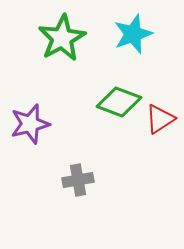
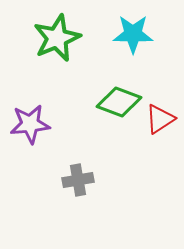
cyan star: rotated 21 degrees clockwise
green star: moved 5 px left; rotated 6 degrees clockwise
purple star: rotated 9 degrees clockwise
